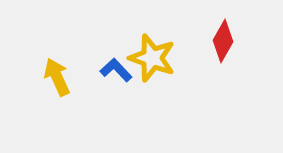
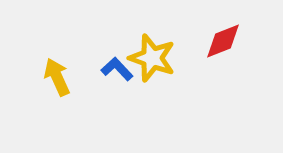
red diamond: rotated 39 degrees clockwise
blue L-shape: moved 1 px right, 1 px up
